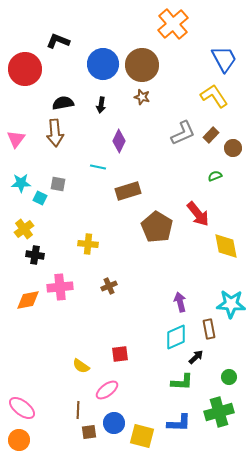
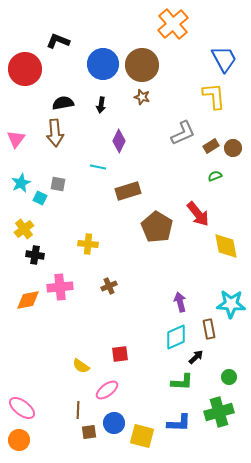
yellow L-shape at (214, 96): rotated 28 degrees clockwise
brown rectangle at (211, 135): moved 11 px down; rotated 14 degrees clockwise
cyan star at (21, 183): rotated 24 degrees counterclockwise
